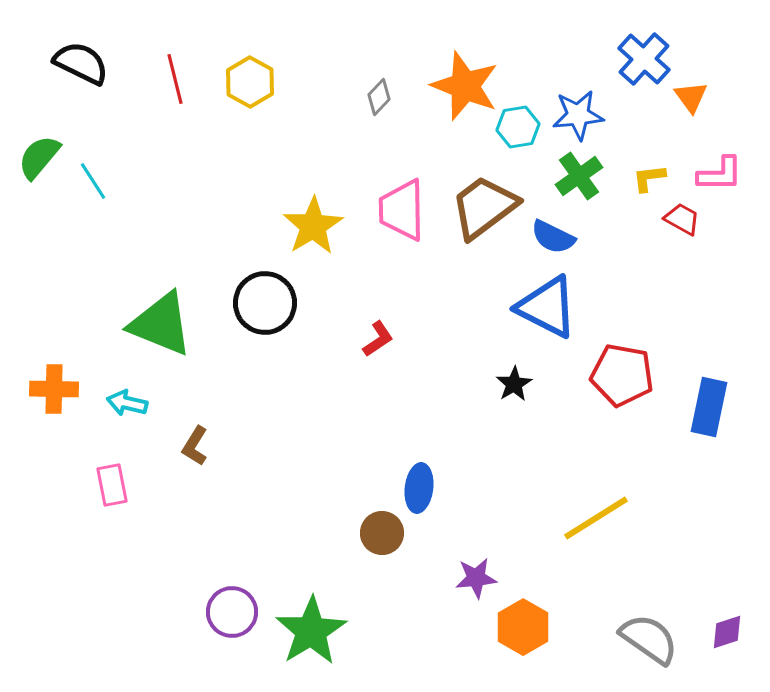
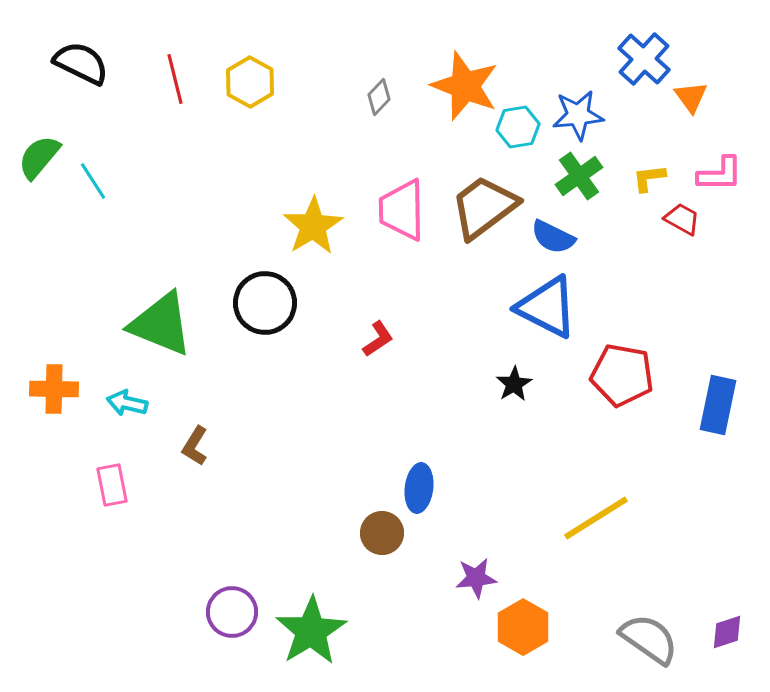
blue rectangle: moved 9 px right, 2 px up
